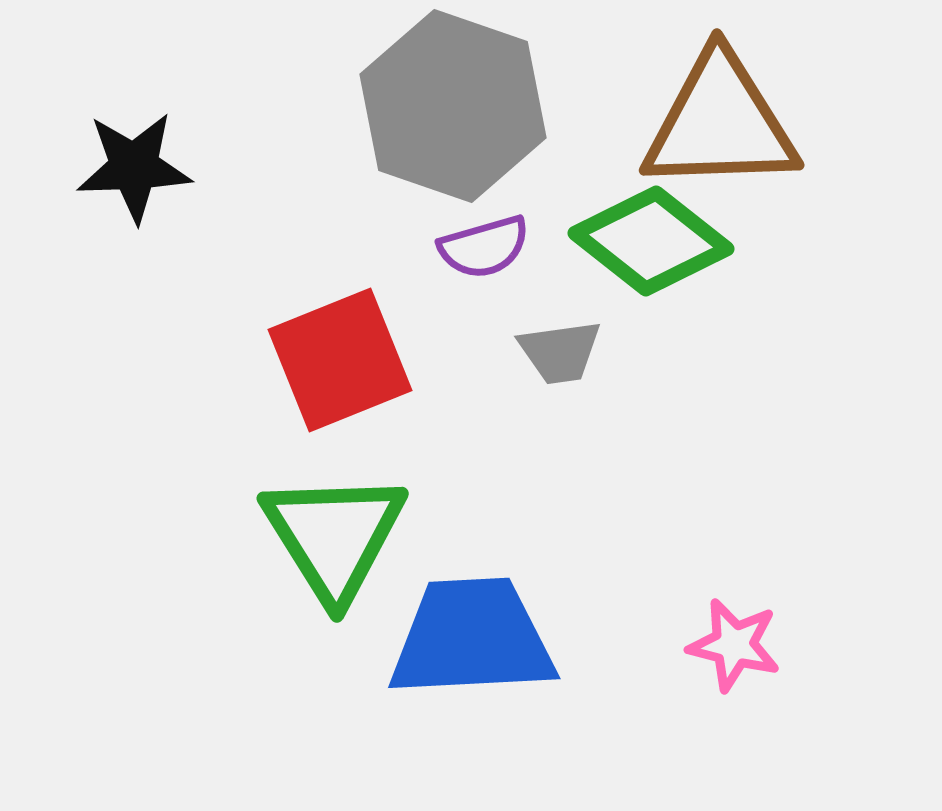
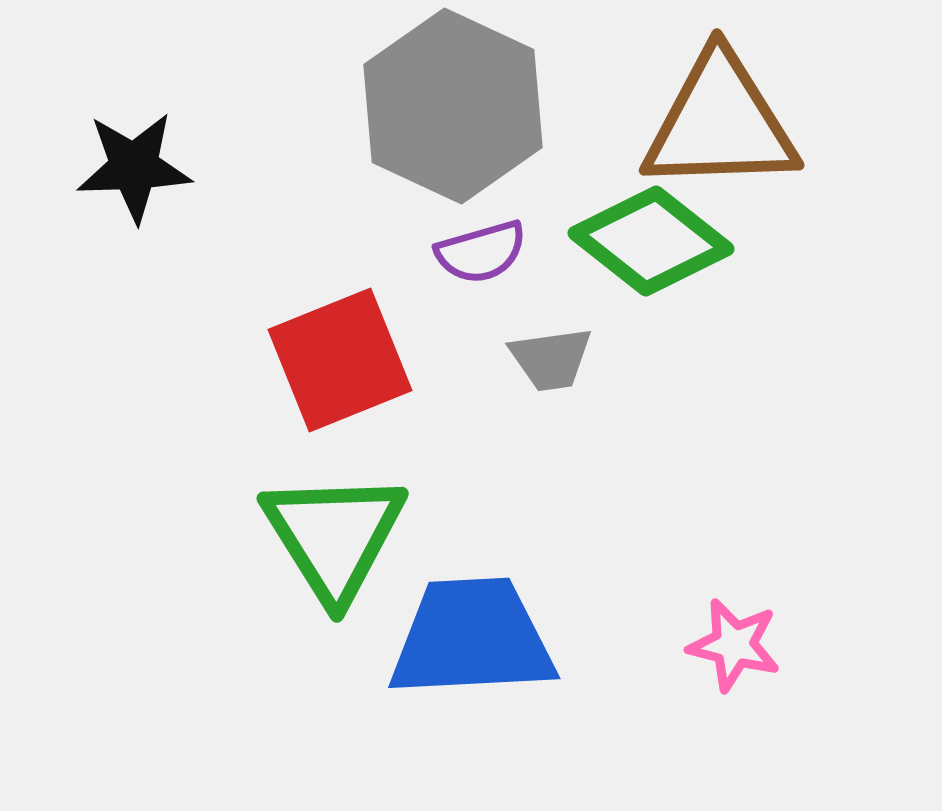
gray hexagon: rotated 6 degrees clockwise
purple semicircle: moved 3 px left, 5 px down
gray trapezoid: moved 9 px left, 7 px down
